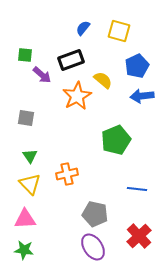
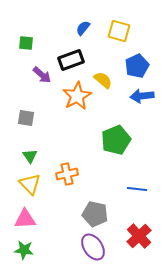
green square: moved 1 px right, 12 px up
